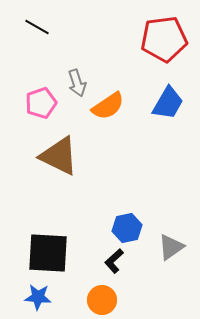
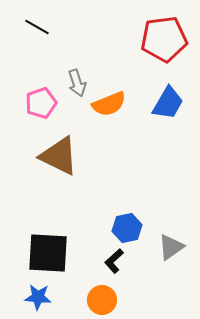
orange semicircle: moved 1 px right, 2 px up; rotated 12 degrees clockwise
